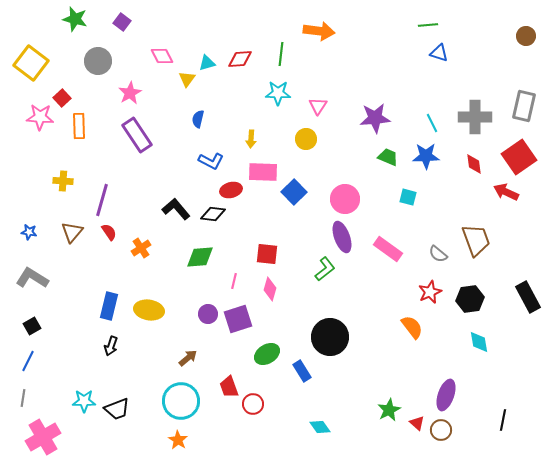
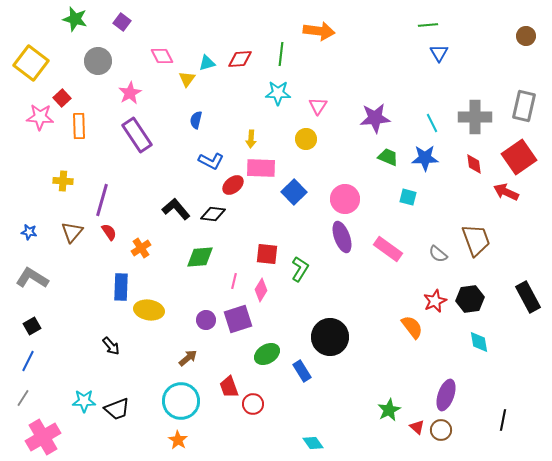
blue triangle at (439, 53): rotated 42 degrees clockwise
blue semicircle at (198, 119): moved 2 px left, 1 px down
blue star at (426, 156): moved 1 px left, 2 px down
pink rectangle at (263, 172): moved 2 px left, 4 px up
red ellipse at (231, 190): moved 2 px right, 5 px up; rotated 25 degrees counterclockwise
green L-shape at (325, 269): moved 25 px left; rotated 20 degrees counterclockwise
pink diamond at (270, 289): moved 9 px left, 1 px down; rotated 15 degrees clockwise
red star at (430, 292): moved 5 px right, 9 px down
blue rectangle at (109, 306): moved 12 px right, 19 px up; rotated 12 degrees counterclockwise
purple circle at (208, 314): moved 2 px left, 6 px down
black arrow at (111, 346): rotated 60 degrees counterclockwise
gray line at (23, 398): rotated 24 degrees clockwise
red triangle at (417, 423): moved 4 px down
cyan diamond at (320, 427): moved 7 px left, 16 px down
